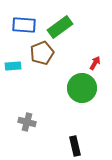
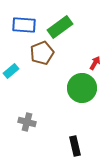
cyan rectangle: moved 2 px left, 5 px down; rotated 35 degrees counterclockwise
